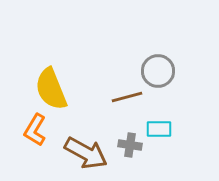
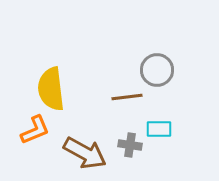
gray circle: moved 1 px left, 1 px up
yellow semicircle: rotated 15 degrees clockwise
brown line: rotated 8 degrees clockwise
orange L-shape: rotated 144 degrees counterclockwise
brown arrow: moved 1 px left
